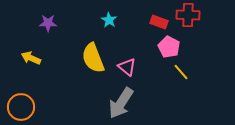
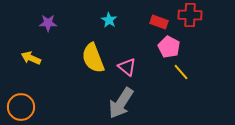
red cross: moved 2 px right
